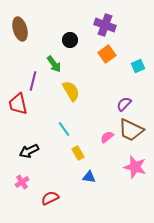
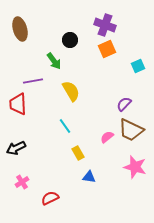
orange square: moved 5 px up; rotated 12 degrees clockwise
green arrow: moved 3 px up
purple line: rotated 66 degrees clockwise
red trapezoid: rotated 10 degrees clockwise
cyan line: moved 1 px right, 3 px up
black arrow: moved 13 px left, 3 px up
